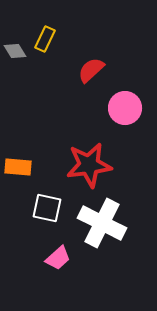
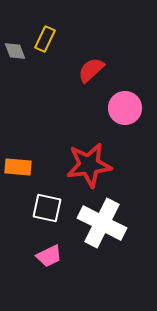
gray diamond: rotated 10 degrees clockwise
pink trapezoid: moved 9 px left, 2 px up; rotated 16 degrees clockwise
